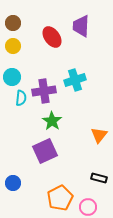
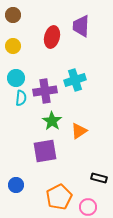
brown circle: moved 8 px up
red ellipse: rotated 50 degrees clockwise
cyan circle: moved 4 px right, 1 px down
purple cross: moved 1 px right
orange triangle: moved 20 px left, 4 px up; rotated 18 degrees clockwise
purple square: rotated 15 degrees clockwise
blue circle: moved 3 px right, 2 px down
orange pentagon: moved 1 px left, 1 px up
